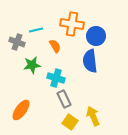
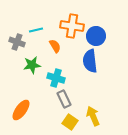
orange cross: moved 2 px down
